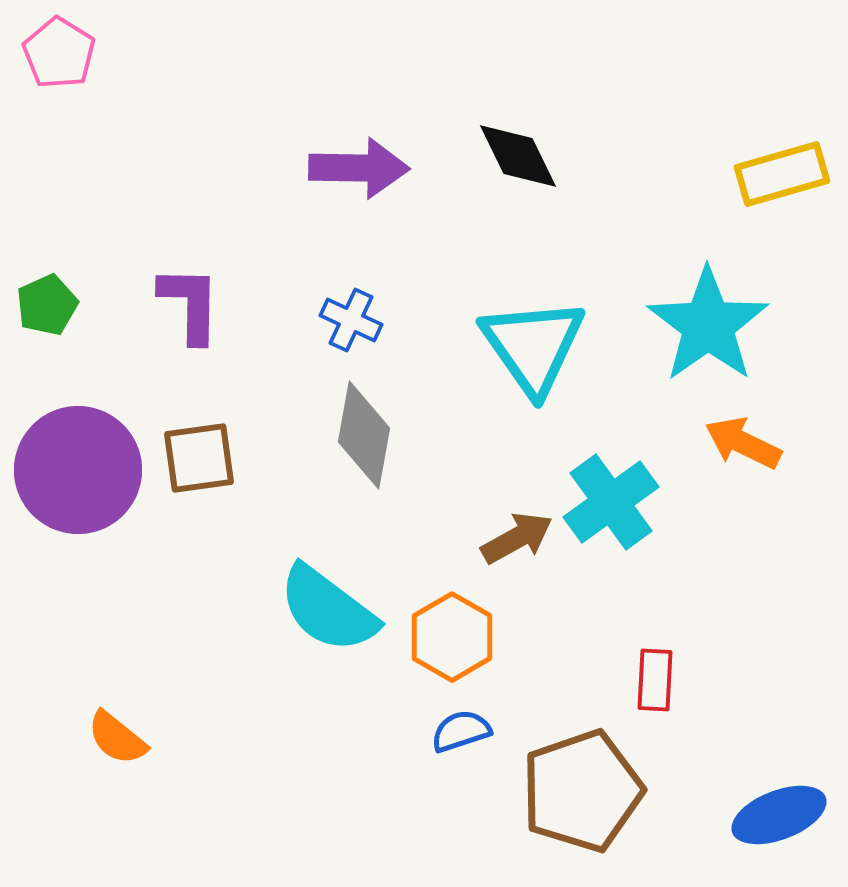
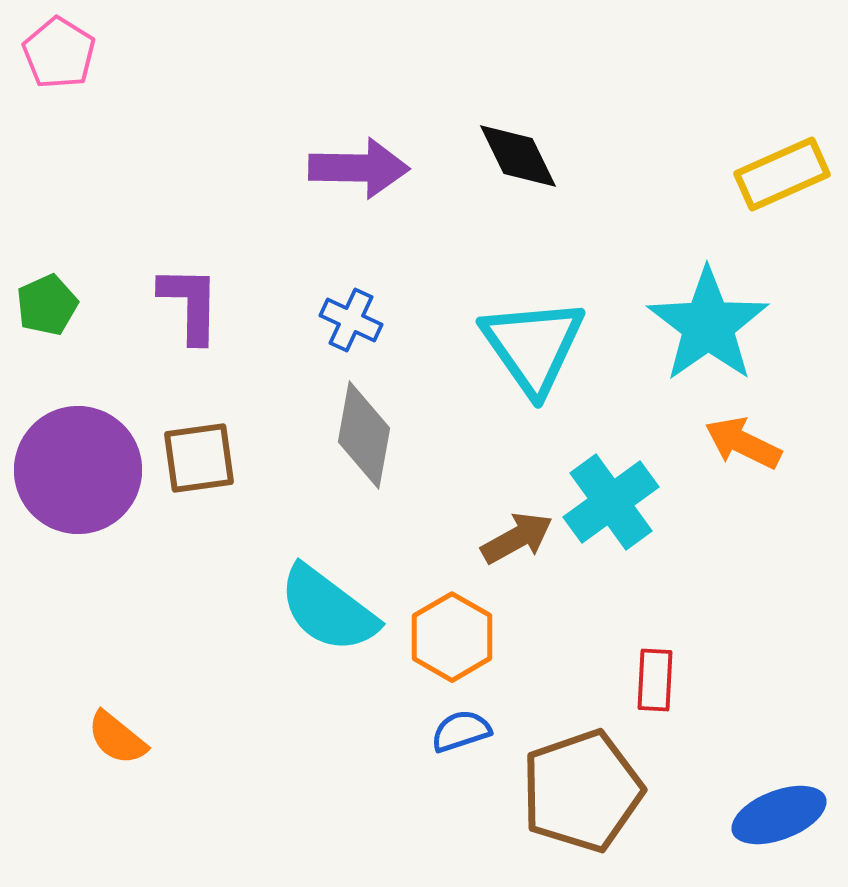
yellow rectangle: rotated 8 degrees counterclockwise
